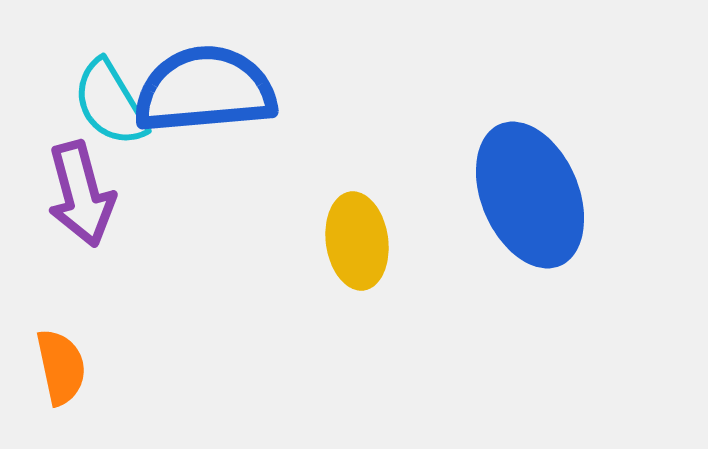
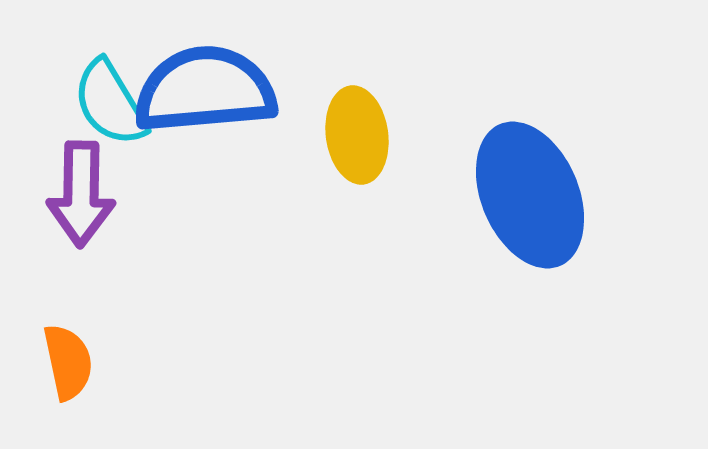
purple arrow: rotated 16 degrees clockwise
yellow ellipse: moved 106 px up
orange semicircle: moved 7 px right, 5 px up
